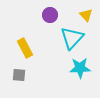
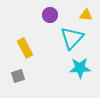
yellow triangle: rotated 40 degrees counterclockwise
gray square: moved 1 px left, 1 px down; rotated 24 degrees counterclockwise
